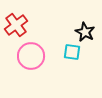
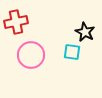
red cross: moved 3 px up; rotated 25 degrees clockwise
pink circle: moved 1 px up
